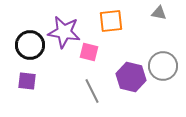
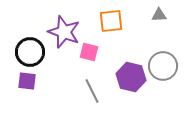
gray triangle: moved 2 px down; rotated 14 degrees counterclockwise
purple star: rotated 12 degrees clockwise
black circle: moved 7 px down
